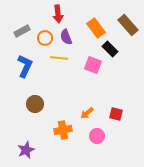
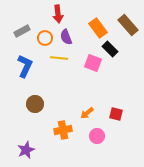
orange rectangle: moved 2 px right
pink square: moved 2 px up
